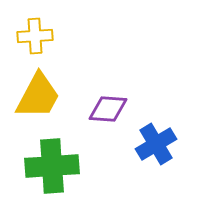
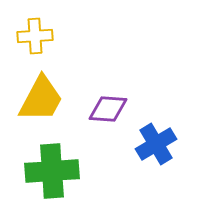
yellow trapezoid: moved 3 px right, 3 px down
green cross: moved 5 px down
